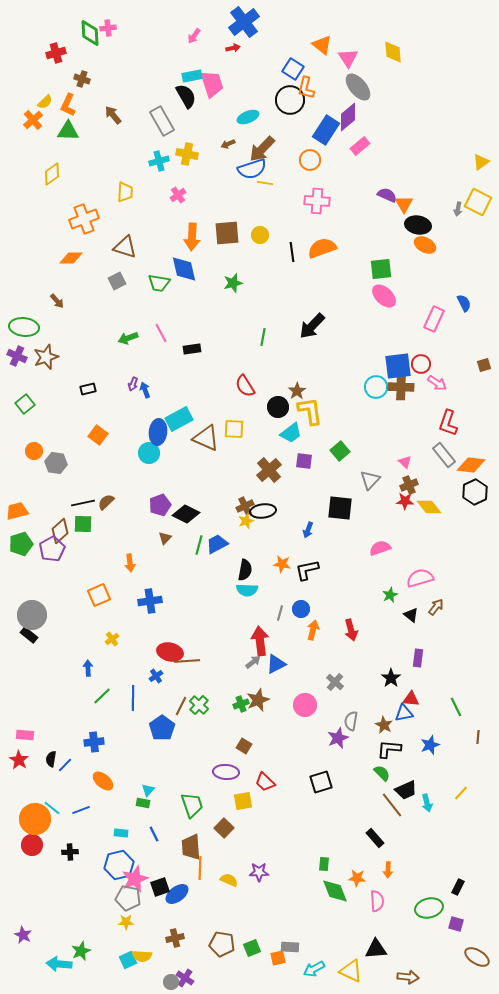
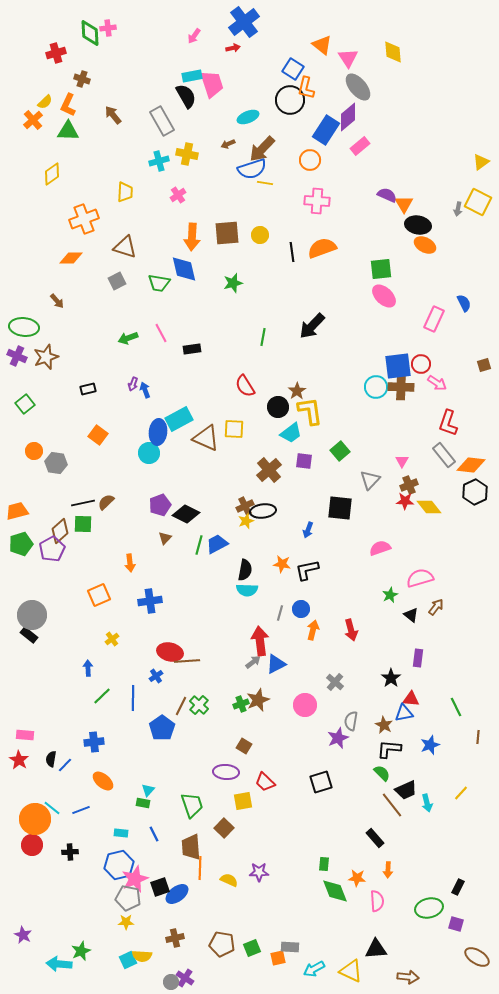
pink triangle at (405, 462): moved 3 px left, 1 px up; rotated 16 degrees clockwise
